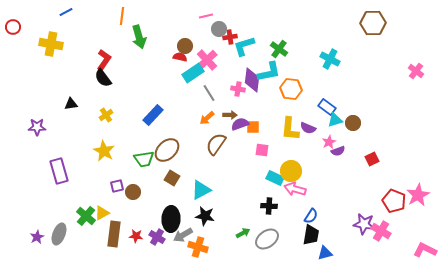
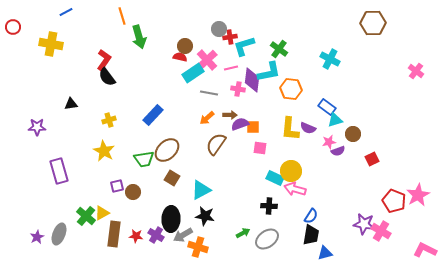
orange line at (122, 16): rotated 24 degrees counterclockwise
pink line at (206, 16): moved 25 px right, 52 px down
black semicircle at (103, 78): moved 4 px right, 1 px up
gray line at (209, 93): rotated 48 degrees counterclockwise
yellow cross at (106, 115): moved 3 px right, 5 px down; rotated 16 degrees clockwise
brown circle at (353, 123): moved 11 px down
pink star at (329, 142): rotated 16 degrees clockwise
pink square at (262, 150): moved 2 px left, 2 px up
purple cross at (157, 237): moved 1 px left, 2 px up
